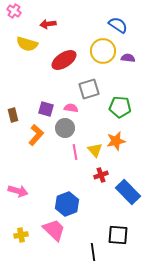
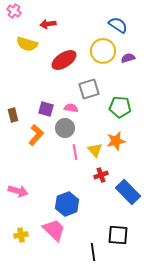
purple semicircle: rotated 24 degrees counterclockwise
